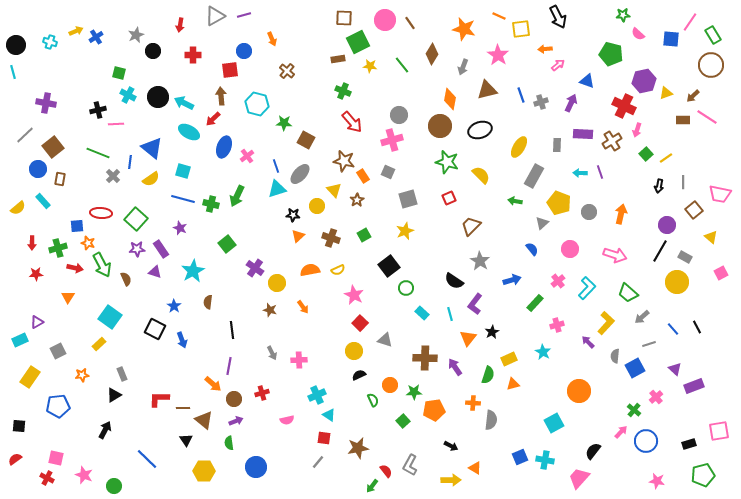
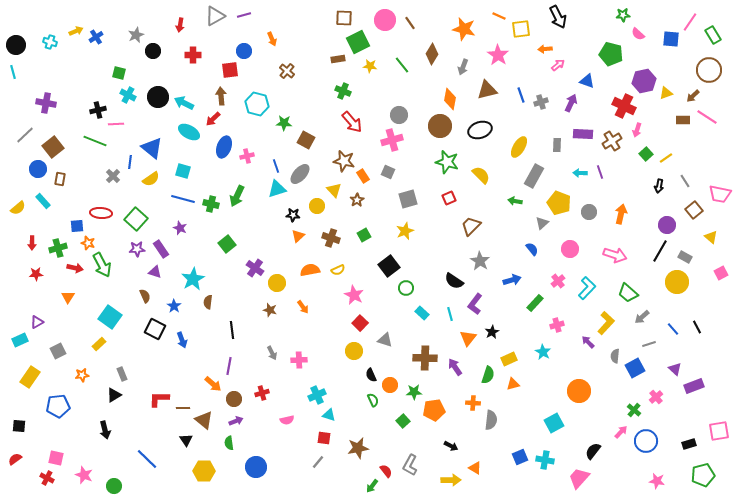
brown circle at (711, 65): moved 2 px left, 5 px down
green line at (98, 153): moved 3 px left, 12 px up
pink cross at (247, 156): rotated 24 degrees clockwise
gray line at (683, 182): moved 2 px right, 1 px up; rotated 32 degrees counterclockwise
cyan star at (193, 271): moved 8 px down
brown semicircle at (126, 279): moved 19 px right, 17 px down
black semicircle at (359, 375): moved 12 px right; rotated 88 degrees counterclockwise
cyan triangle at (329, 415): rotated 16 degrees counterclockwise
black arrow at (105, 430): rotated 138 degrees clockwise
